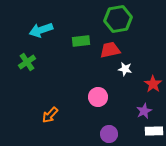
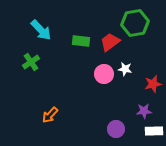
green hexagon: moved 17 px right, 4 px down
cyan arrow: rotated 115 degrees counterclockwise
green rectangle: rotated 12 degrees clockwise
red trapezoid: moved 8 px up; rotated 25 degrees counterclockwise
green cross: moved 4 px right
red star: rotated 24 degrees clockwise
pink circle: moved 6 px right, 23 px up
purple star: rotated 21 degrees clockwise
purple circle: moved 7 px right, 5 px up
